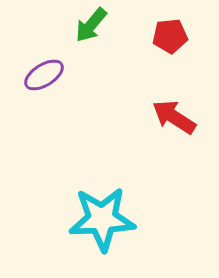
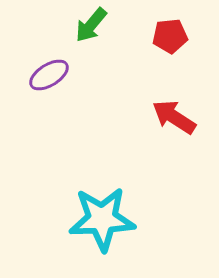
purple ellipse: moved 5 px right
